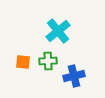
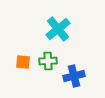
cyan cross: moved 2 px up
